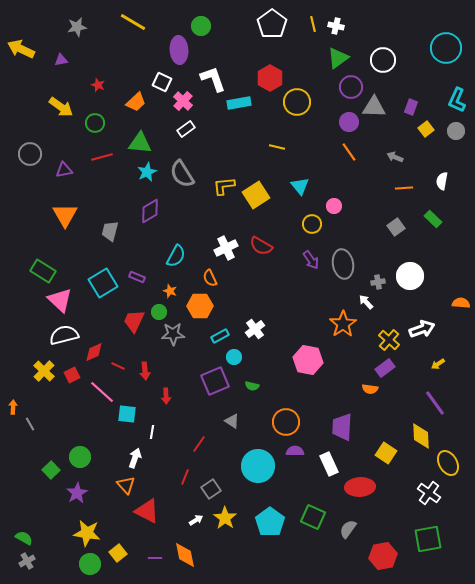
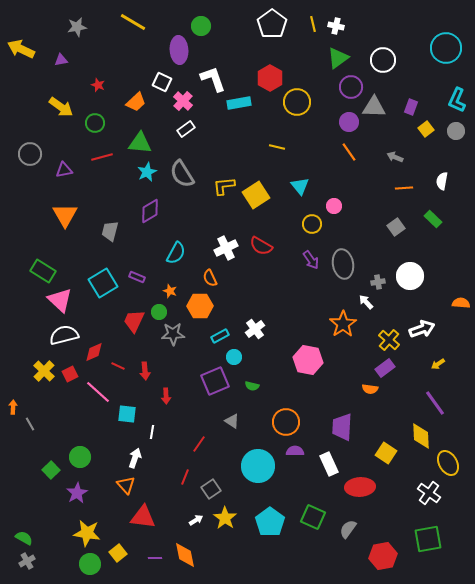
cyan semicircle at (176, 256): moved 3 px up
red square at (72, 375): moved 2 px left, 1 px up
pink line at (102, 392): moved 4 px left
red triangle at (147, 511): moved 4 px left, 6 px down; rotated 20 degrees counterclockwise
